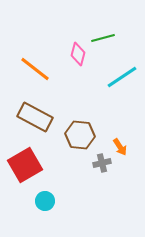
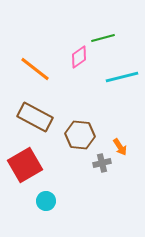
pink diamond: moved 1 px right, 3 px down; rotated 40 degrees clockwise
cyan line: rotated 20 degrees clockwise
cyan circle: moved 1 px right
